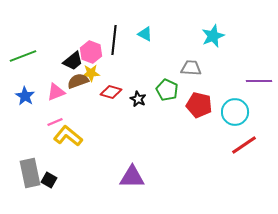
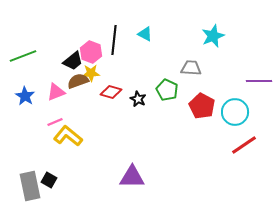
red pentagon: moved 3 px right, 1 px down; rotated 15 degrees clockwise
gray rectangle: moved 13 px down
